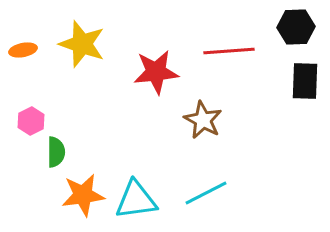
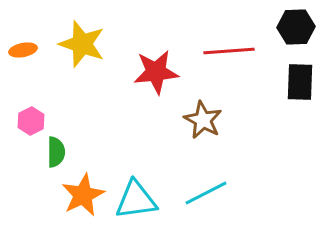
black rectangle: moved 5 px left, 1 px down
orange star: rotated 18 degrees counterclockwise
